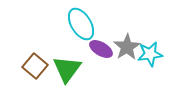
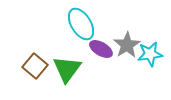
gray star: moved 2 px up
